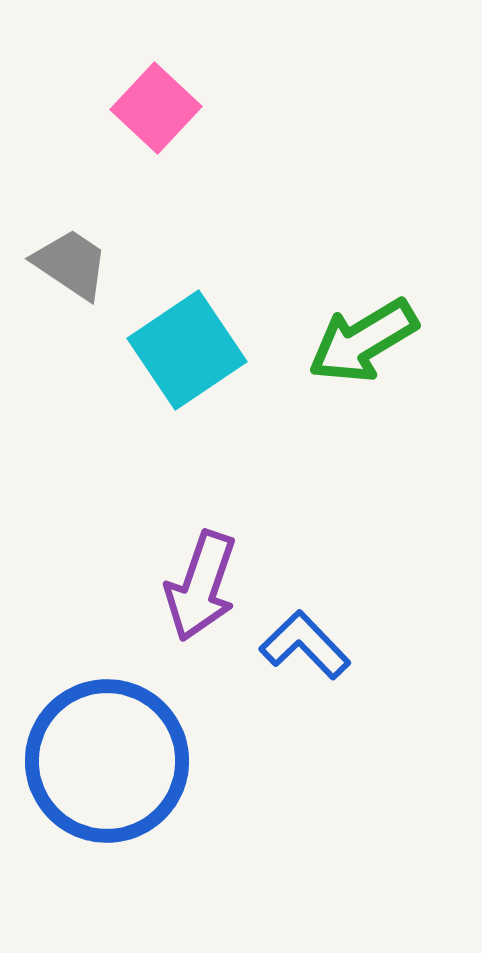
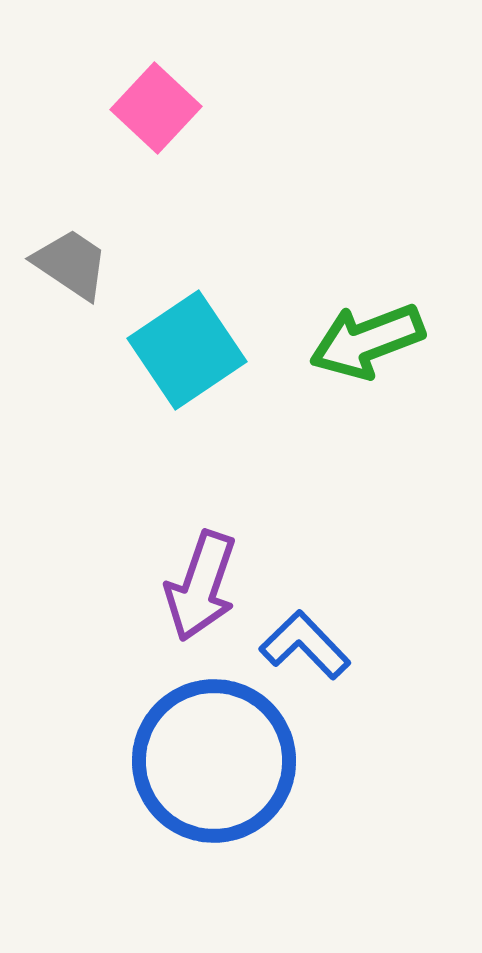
green arrow: moved 4 px right; rotated 10 degrees clockwise
blue circle: moved 107 px right
